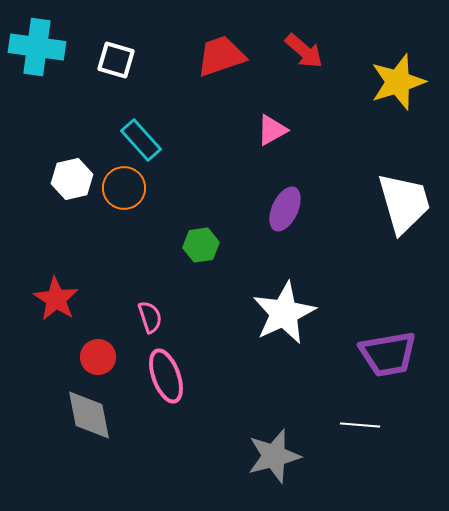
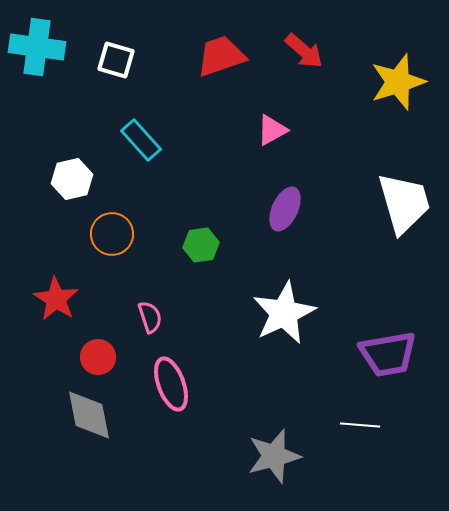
orange circle: moved 12 px left, 46 px down
pink ellipse: moved 5 px right, 8 px down
